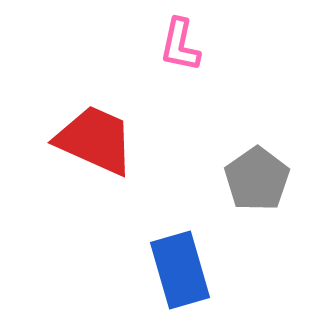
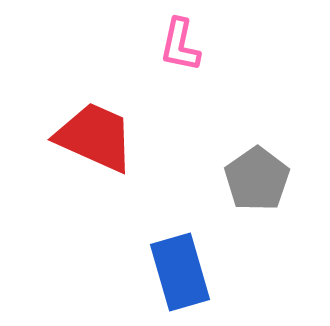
red trapezoid: moved 3 px up
blue rectangle: moved 2 px down
